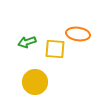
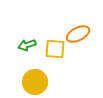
orange ellipse: rotated 35 degrees counterclockwise
green arrow: moved 3 px down
